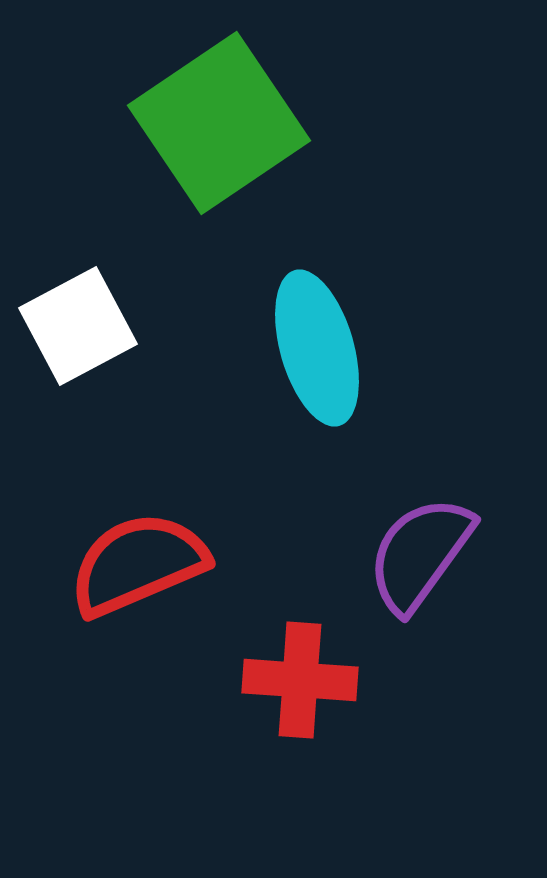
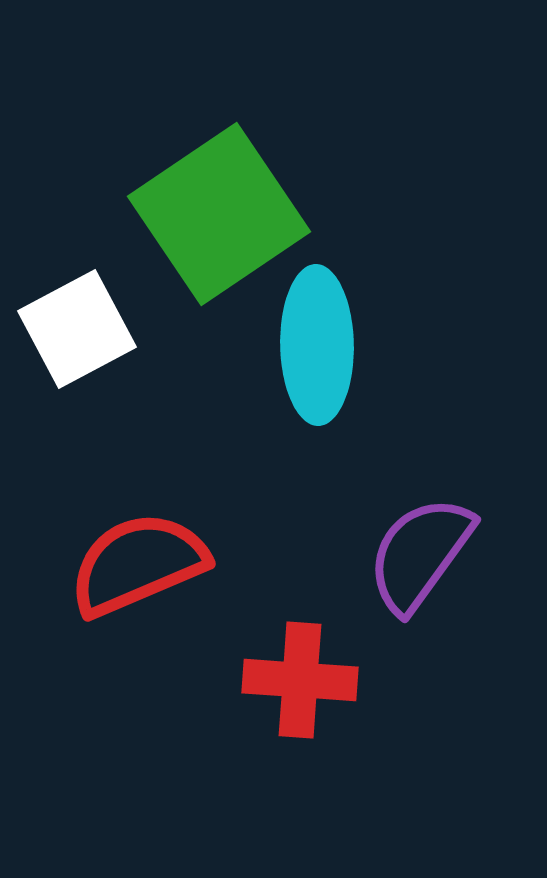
green square: moved 91 px down
white square: moved 1 px left, 3 px down
cyan ellipse: moved 3 px up; rotated 15 degrees clockwise
